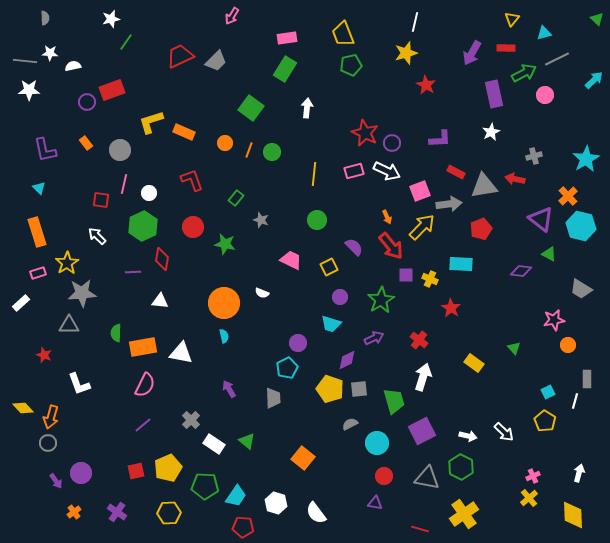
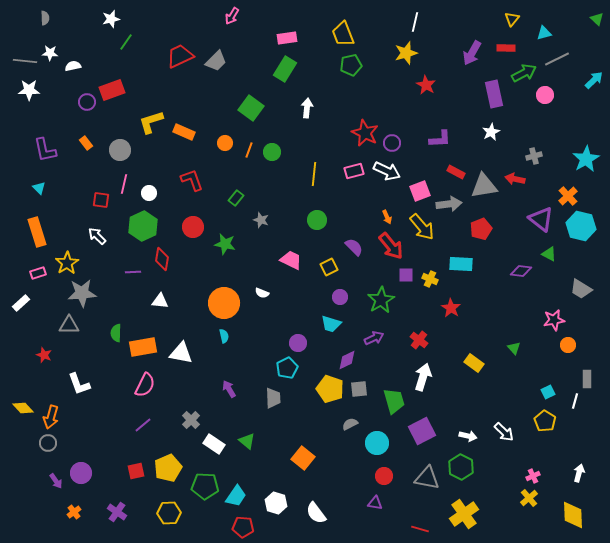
yellow arrow at (422, 227): rotated 96 degrees clockwise
